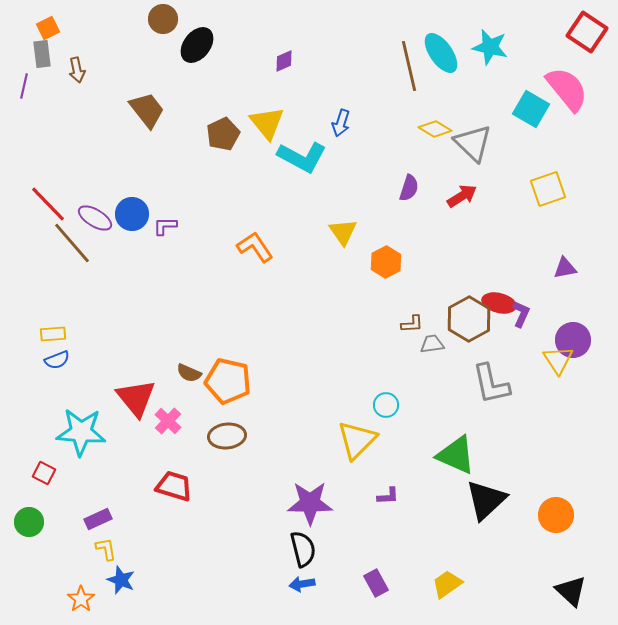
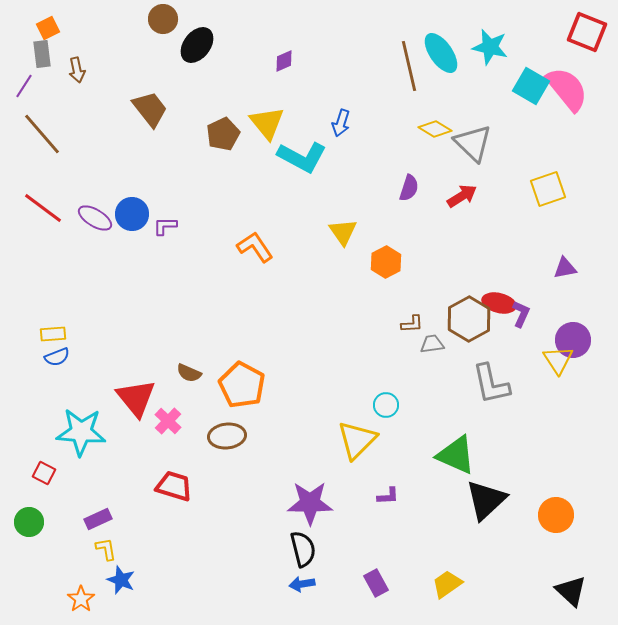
red square at (587, 32): rotated 12 degrees counterclockwise
purple line at (24, 86): rotated 20 degrees clockwise
cyan square at (531, 109): moved 23 px up
brown trapezoid at (147, 110): moved 3 px right, 1 px up
red line at (48, 204): moved 5 px left, 4 px down; rotated 9 degrees counterclockwise
brown line at (72, 243): moved 30 px left, 109 px up
blue semicircle at (57, 360): moved 3 px up
orange pentagon at (228, 381): moved 14 px right, 4 px down; rotated 15 degrees clockwise
